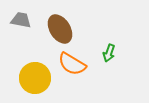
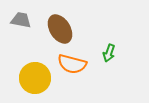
orange semicircle: rotated 16 degrees counterclockwise
